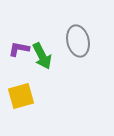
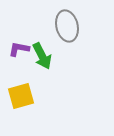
gray ellipse: moved 11 px left, 15 px up
